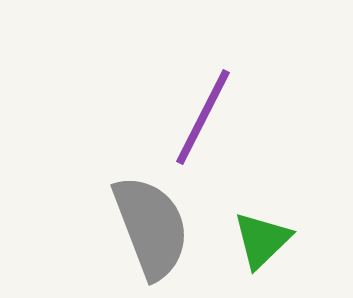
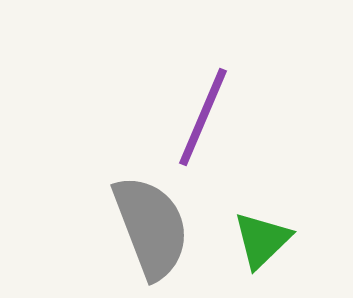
purple line: rotated 4 degrees counterclockwise
